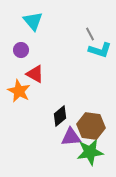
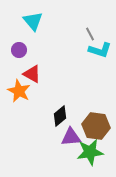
purple circle: moved 2 px left
red triangle: moved 3 px left
brown hexagon: moved 5 px right
